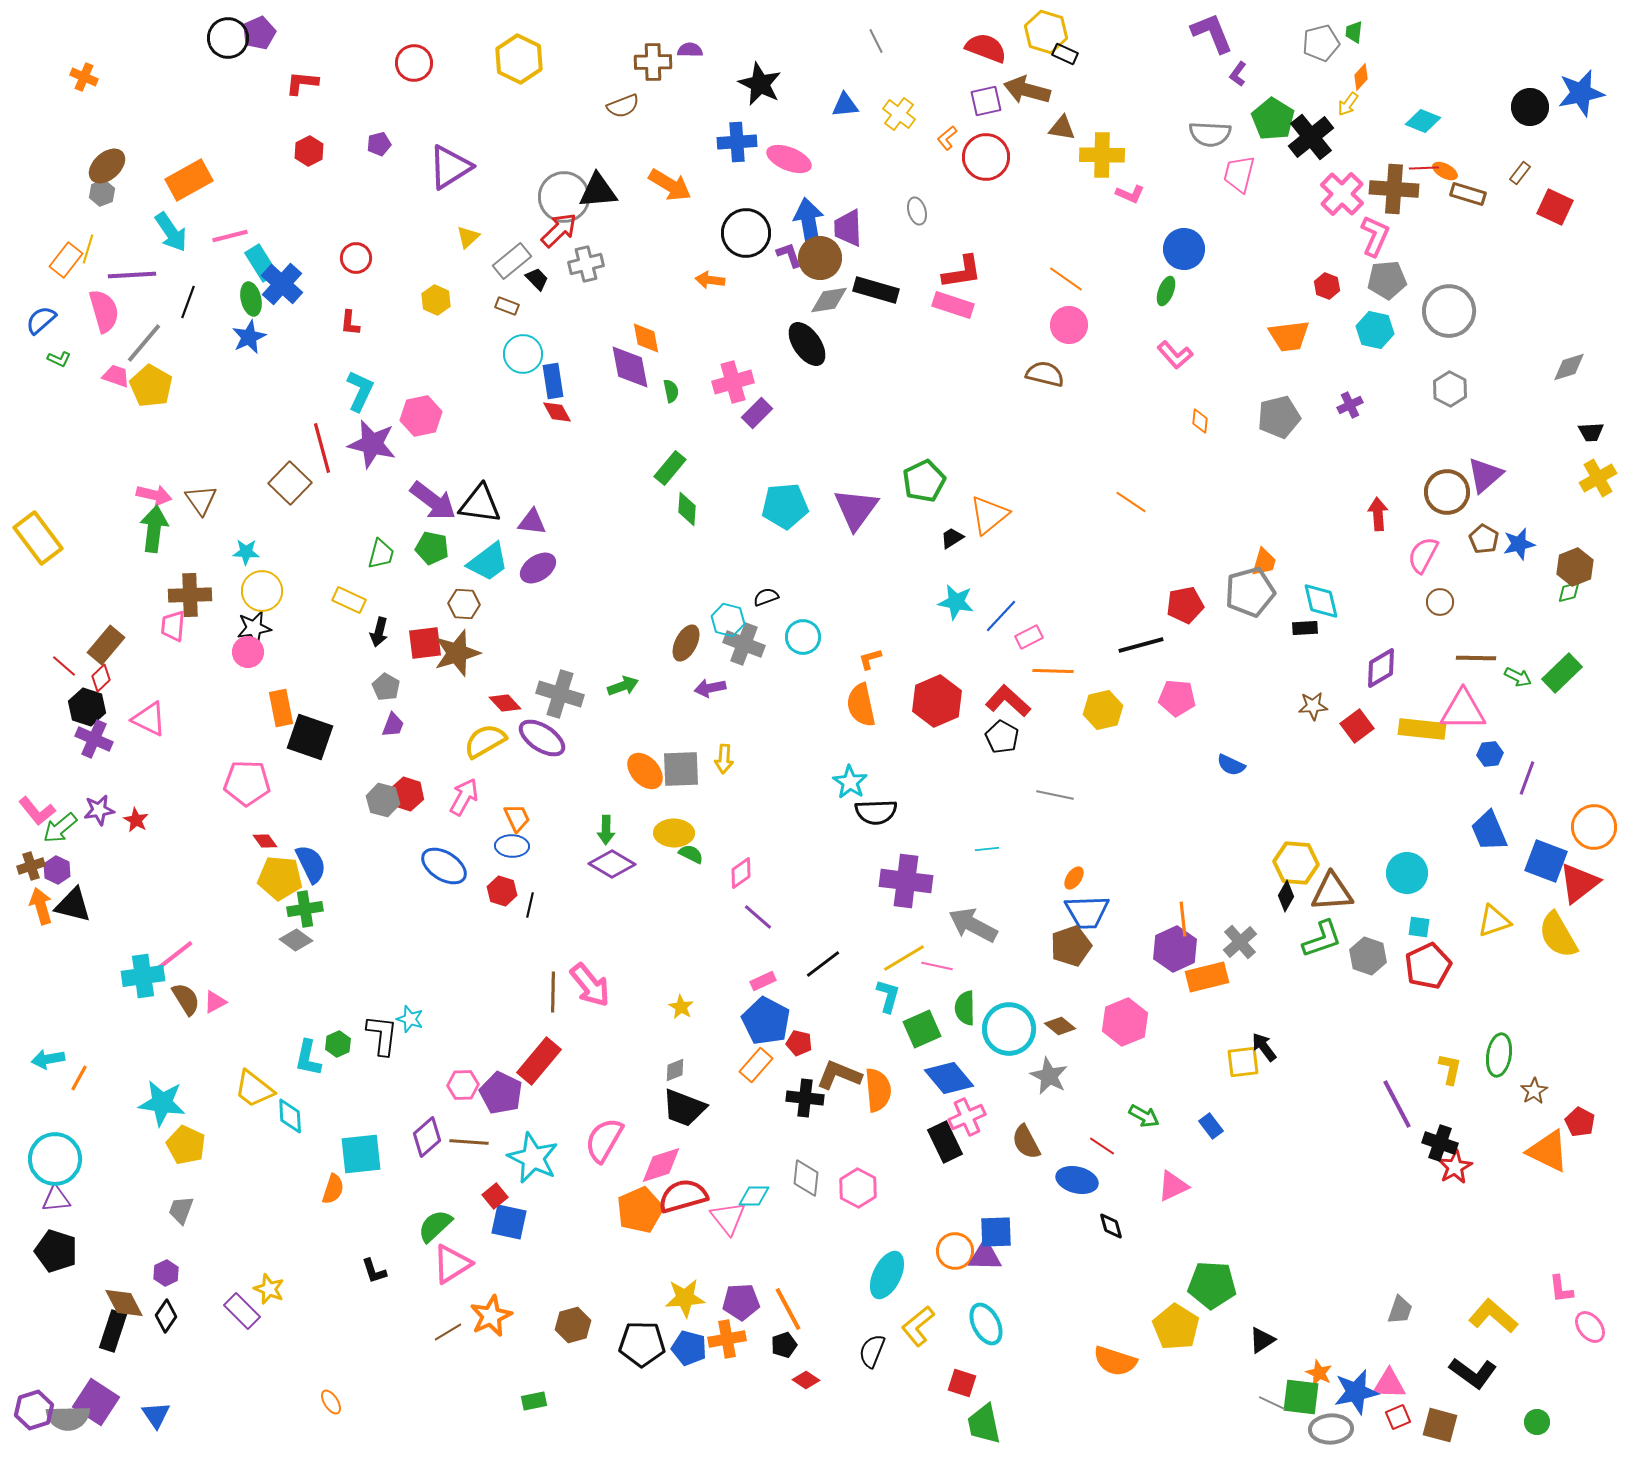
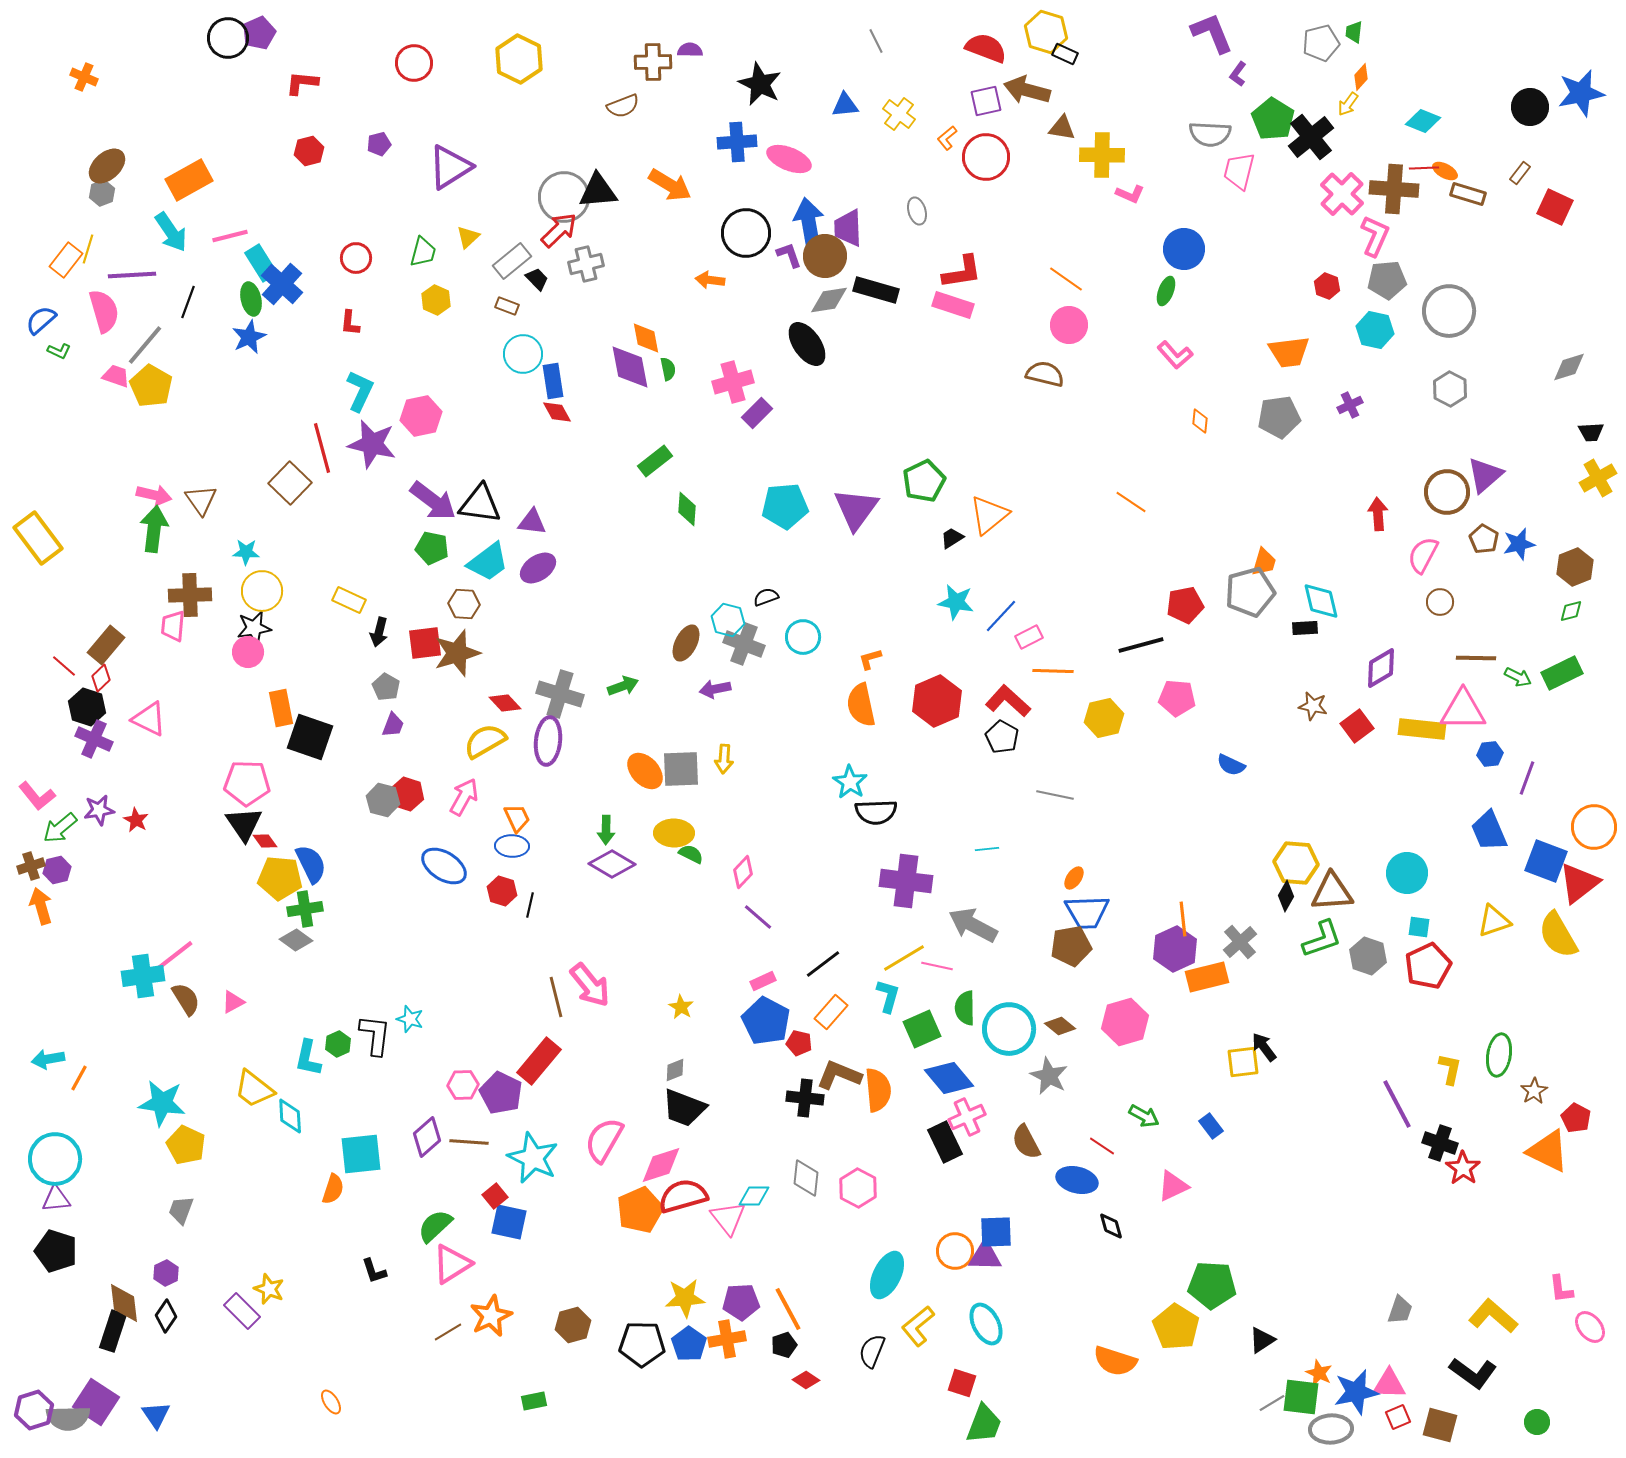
red hexagon at (309, 151): rotated 12 degrees clockwise
pink trapezoid at (1239, 174): moved 3 px up
brown circle at (820, 258): moved 5 px right, 2 px up
orange trapezoid at (1289, 336): moved 16 px down
gray line at (144, 343): moved 1 px right, 2 px down
green L-shape at (59, 359): moved 8 px up
green semicircle at (671, 391): moved 3 px left, 22 px up
gray pentagon at (1279, 417): rotated 6 degrees clockwise
green rectangle at (670, 468): moved 15 px left, 7 px up; rotated 12 degrees clockwise
green trapezoid at (381, 554): moved 42 px right, 302 px up
green diamond at (1569, 592): moved 2 px right, 19 px down
green rectangle at (1562, 673): rotated 18 degrees clockwise
purple arrow at (710, 688): moved 5 px right, 1 px down
brown star at (1313, 706): rotated 16 degrees clockwise
yellow hexagon at (1103, 710): moved 1 px right, 8 px down
purple ellipse at (542, 738): moved 6 px right, 3 px down; rotated 63 degrees clockwise
pink L-shape at (37, 811): moved 15 px up
purple hexagon at (57, 870): rotated 20 degrees clockwise
pink diamond at (741, 873): moved 2 px right, 1 px up; rotated 12 degrees counterclockwise
black triangle at (73, 905): moved 171 px right, 81 px up; rotated 42 degrees clockwise
brown pentagon at (1071, 946): rotated 9 degrees clockwise
brown line at (553, 992): moved 3 px right, 5 px down; rotated 15 degrees counterclockwise
pink triangle at (215, 1002): moved 18 px right
pink hexagon at (1125, 1022): rotated 6 degrees clockwise
black L-shape at (382, 1035): moved 7 px left
orange rectangle at (756, 1065): moved 75 px right, 53 px up
red pentagon at (1580, 1122): moved 4 px left, 4 px up
red star at (1455, 1167): moved 8 px right, 1 px down; rotated 8 degrees counterclockwise
brown diamond at (124, 1303): rotated 21 degrees clockwise
blue pentagon at (689, 1348): moved 4 px up; rotated 20 degrees clockwise
gray line at (1272, 1403): rotated 56 degrees counterclockwise
green trapezoid at (984, 1424): rotated 147 degrees counterclockwise
